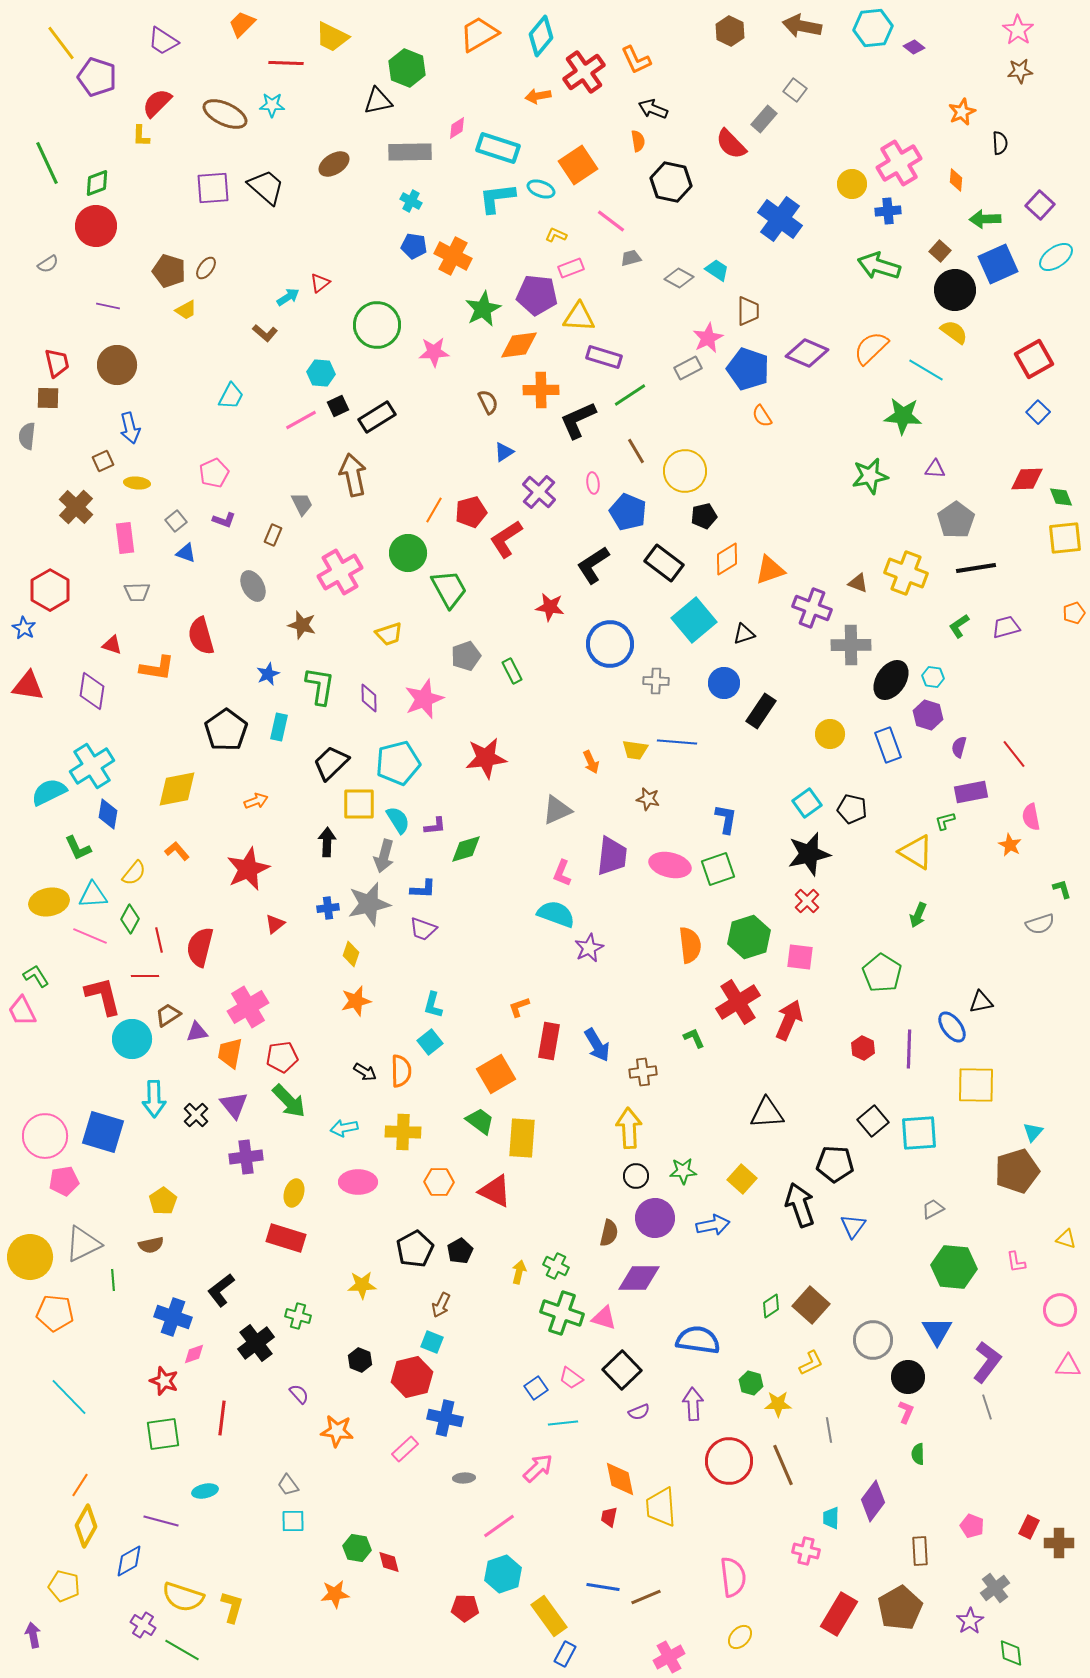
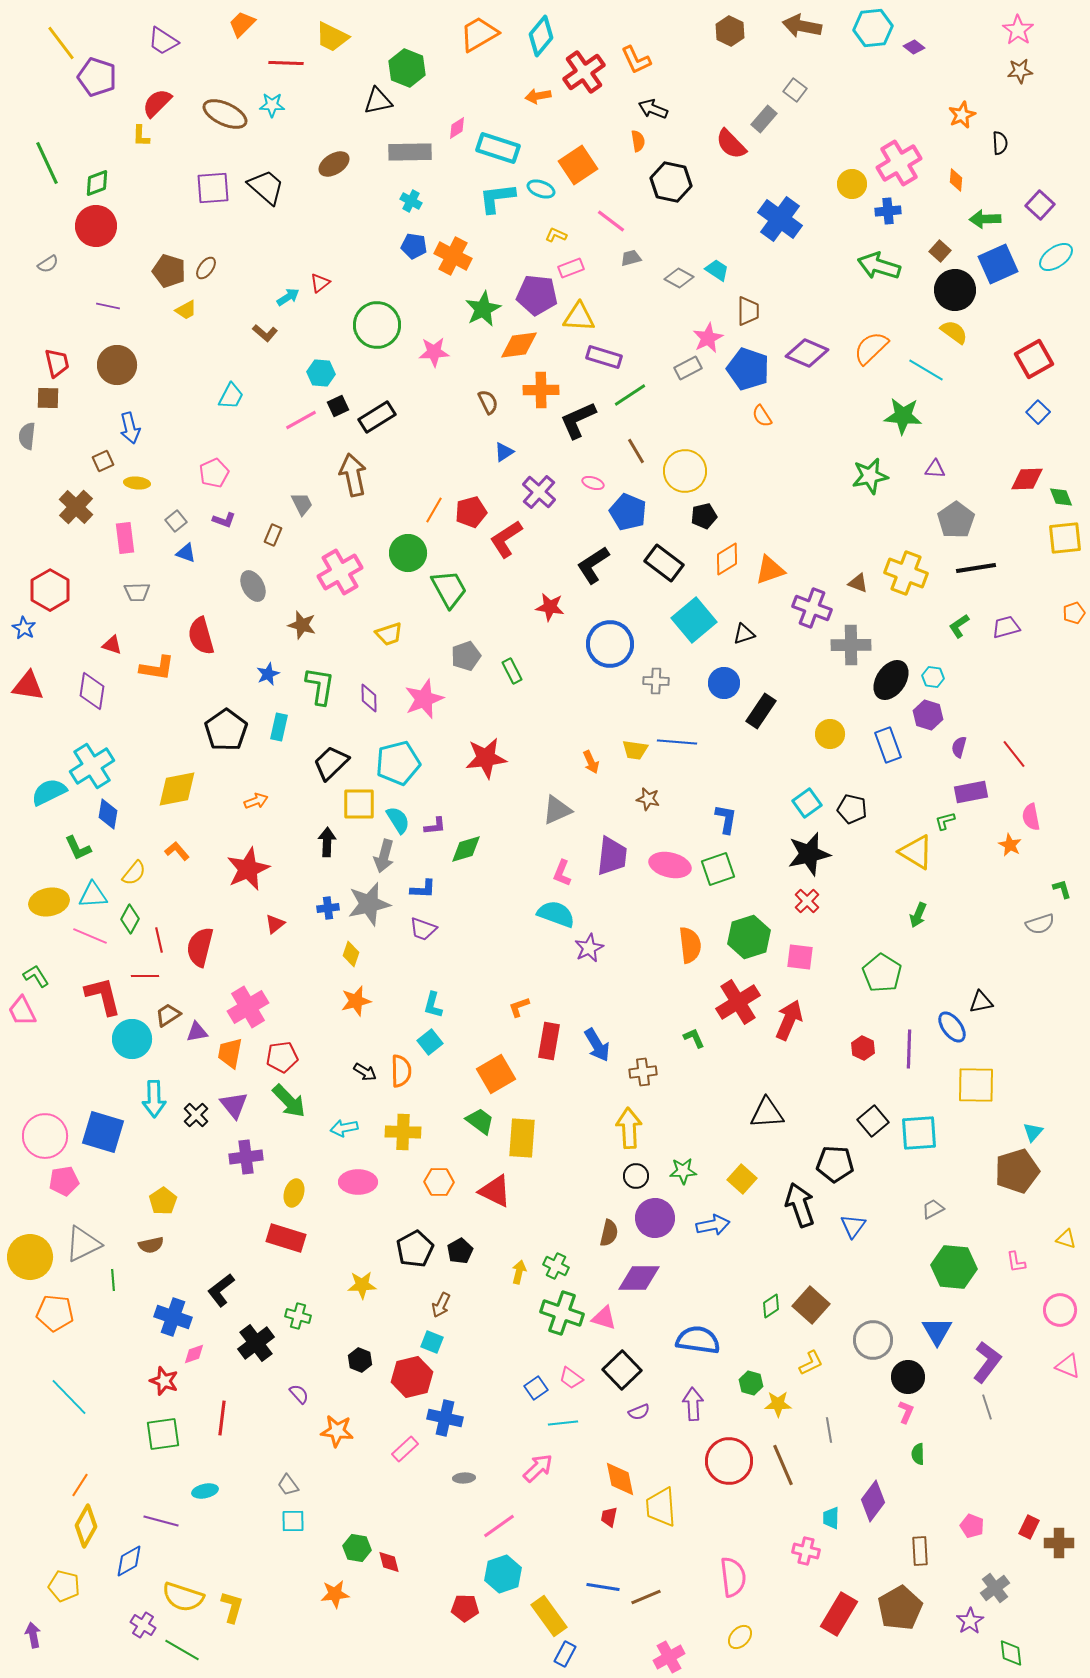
orange star at (962, 112): moved 3 px down
pink ellipse at (593, 483): rotated 65 degrees counterclockwise
pink triangle at (1068, 1366): rotated 20 degrees clockwise
